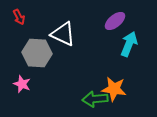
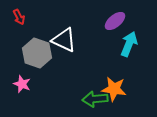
white triangle: moved 1 px right, 6 px down
gray hexagon: rotated 16 degrees clockwise
